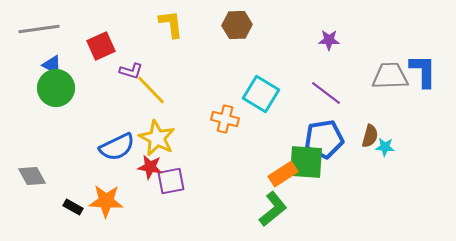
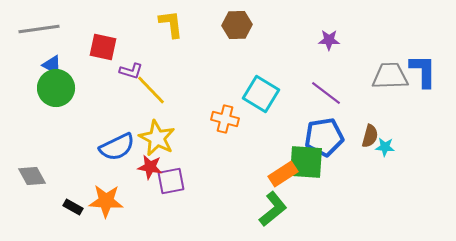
red square: moved 2 px right, 1 px down; rotated 36 degrees clockwise
blue pentagon: moved 2 px up
